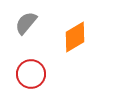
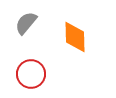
orange diamond: rotated 60 degrees counterclockwise
